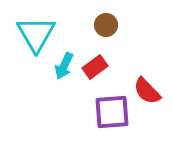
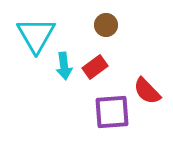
cyan triangle: moved 1 px down
cyan arrow: rotated 32 degrees counterclockwise
